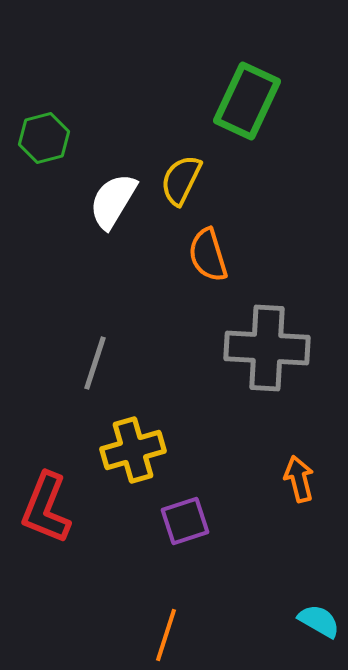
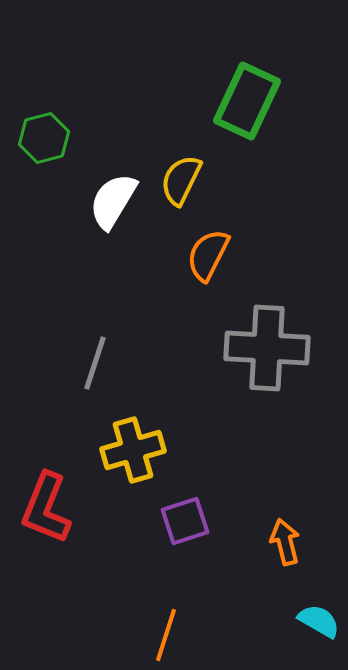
orange semicircle: rotated 44 degrees clockwise
orange arrow: moved 14 px left, 63 px down
